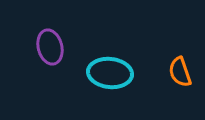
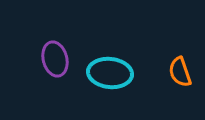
purple ellipse: moved 5 px right, 12 px down
